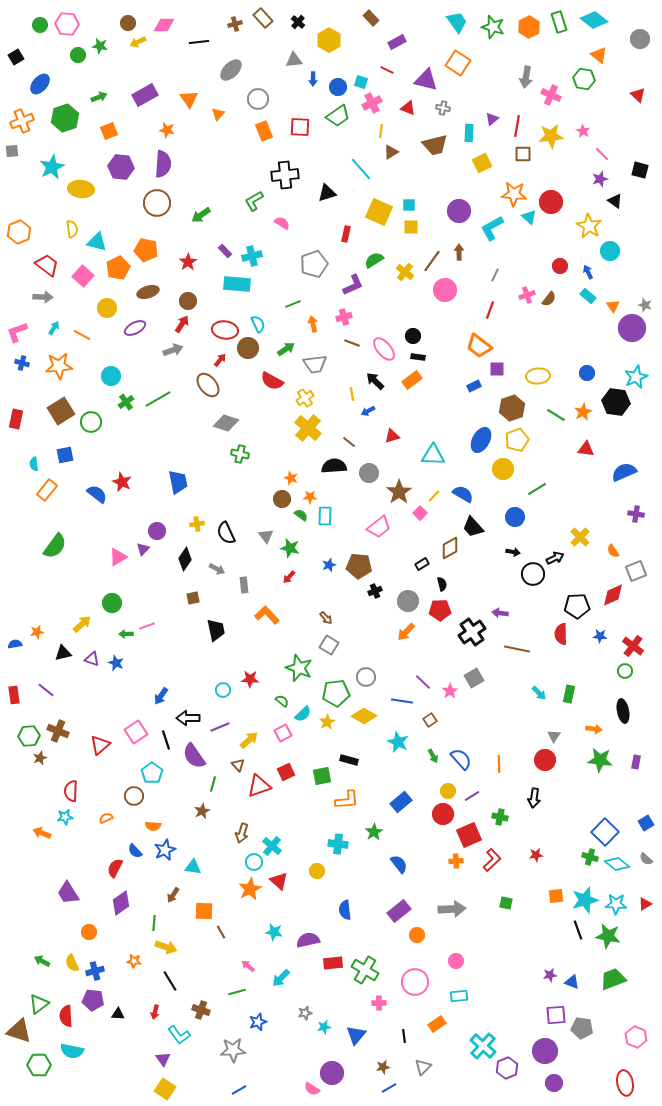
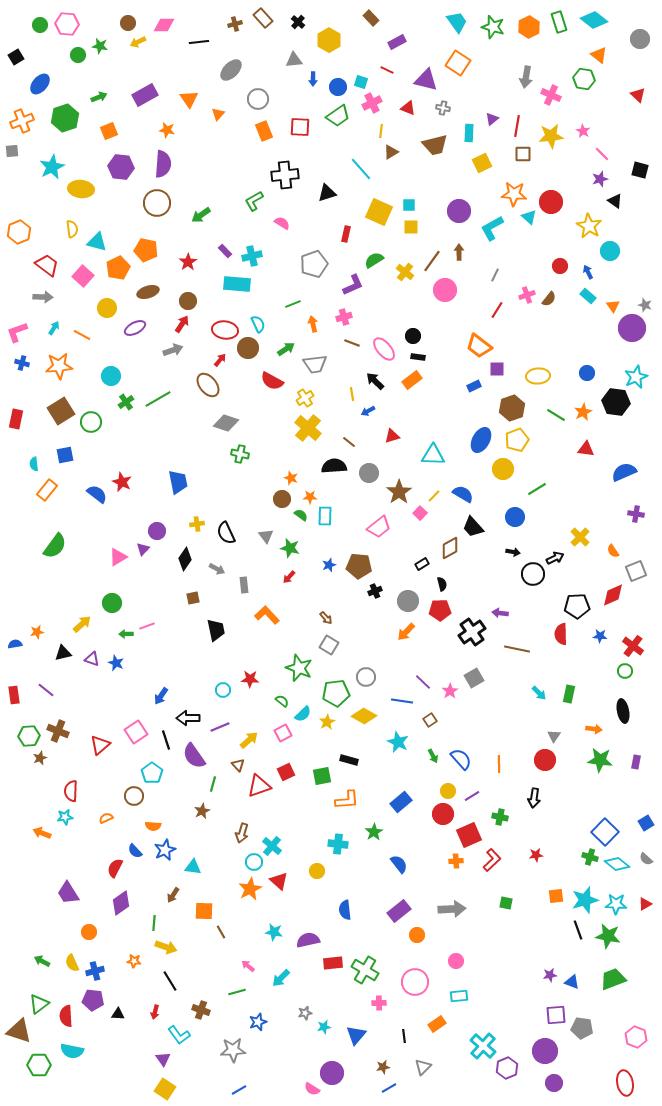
red line at (490, 310): moved 7 px right; rotated 12 degrees clockwise
